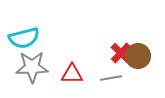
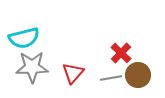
brown circle: moved 19 px down
red triangle: moved 1 px right, 1 px up; rotated 50 degrees counterclockwise
